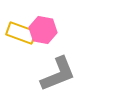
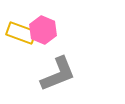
pink hexagon: rotated 12 degrees clockwise
